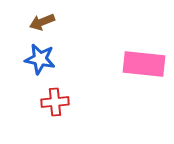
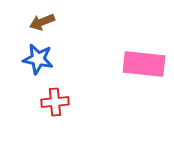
blue star: moved 2 px left
